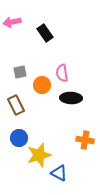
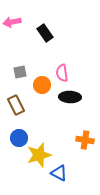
black ellipse: moved 1 px left, 1 px up
